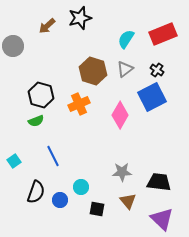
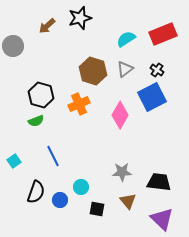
cyan semicircle: rotated 24 degrees clockwise
